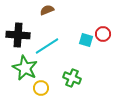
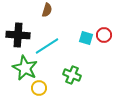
brown semicircle: rotated 128 degrees clockwise
red circle: moved 1 px right, 1 px down
cyan square: moved 2 px up
green cross: moved 3 px up
yellow circle: moved 2 px left
